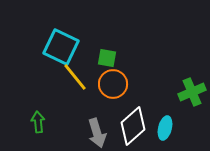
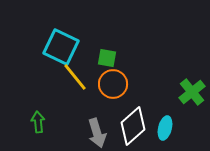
green cross: rotated 16 degrees counterclockwise
